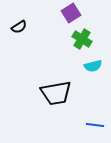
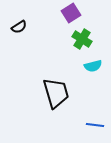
black trapezoid: rotated 96 degrees counterclockwise
